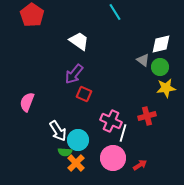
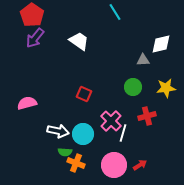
gray triangle: rotated 40 degrees counterclockwise
green circle: moved 27 px left, 20 px down
purple arrow: moved 39 px left, 36 px up
pink semicircle: moved 1 px down; rotated 54 degrees clockwise
pink cross: rotated 20 degrees clockwise
white arrow: rotated 45 degrees counterclockwise
cyan circle: moved 5 px right, 6 px up
pink circle: moved 1 px right, 7 px down
orange cross: rotated 24 degrees counterclockwise
